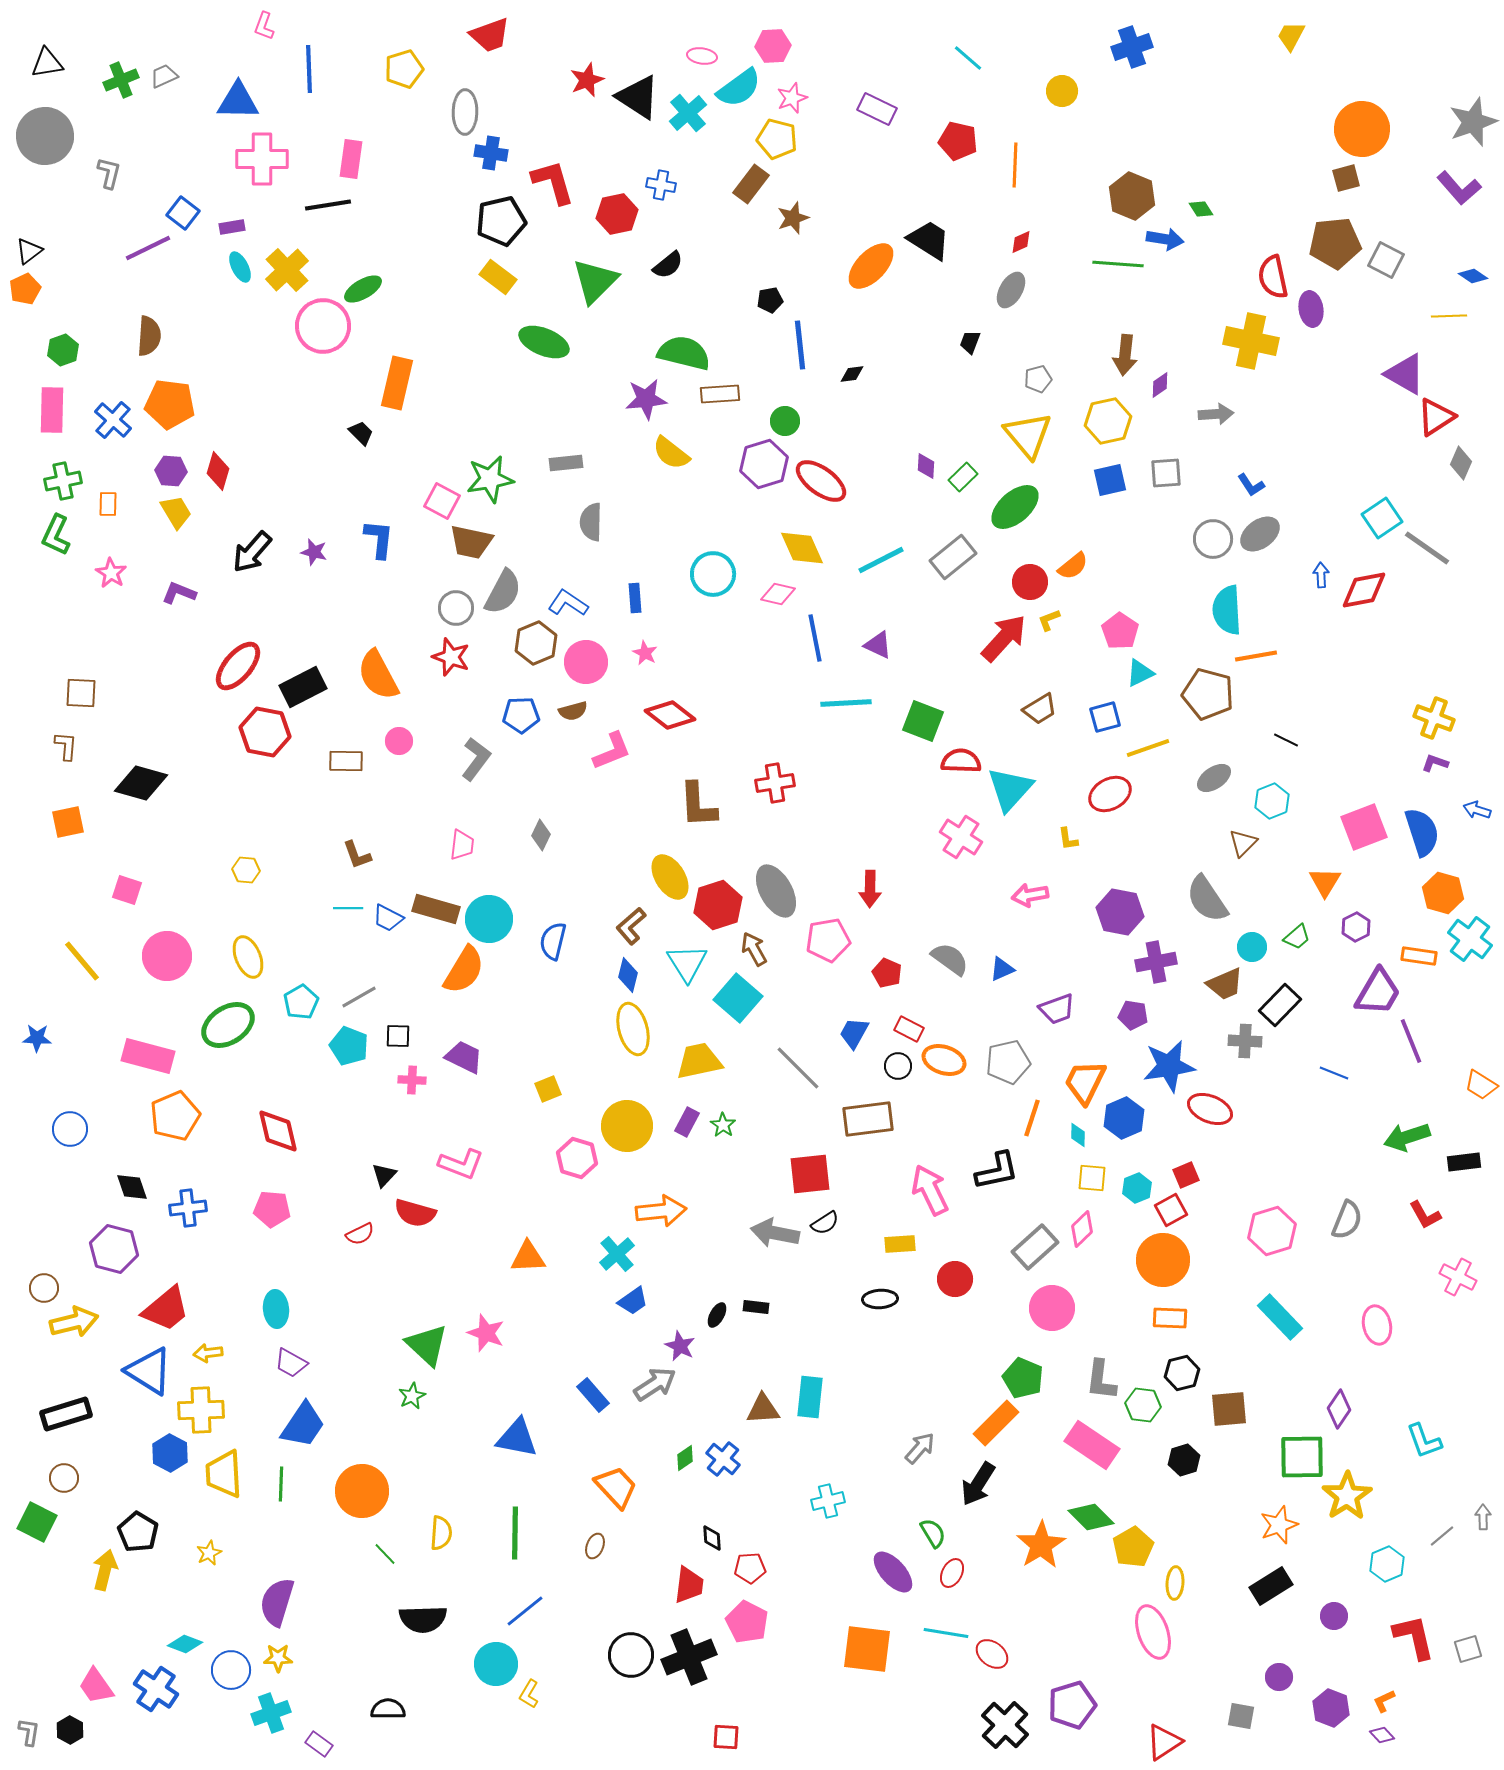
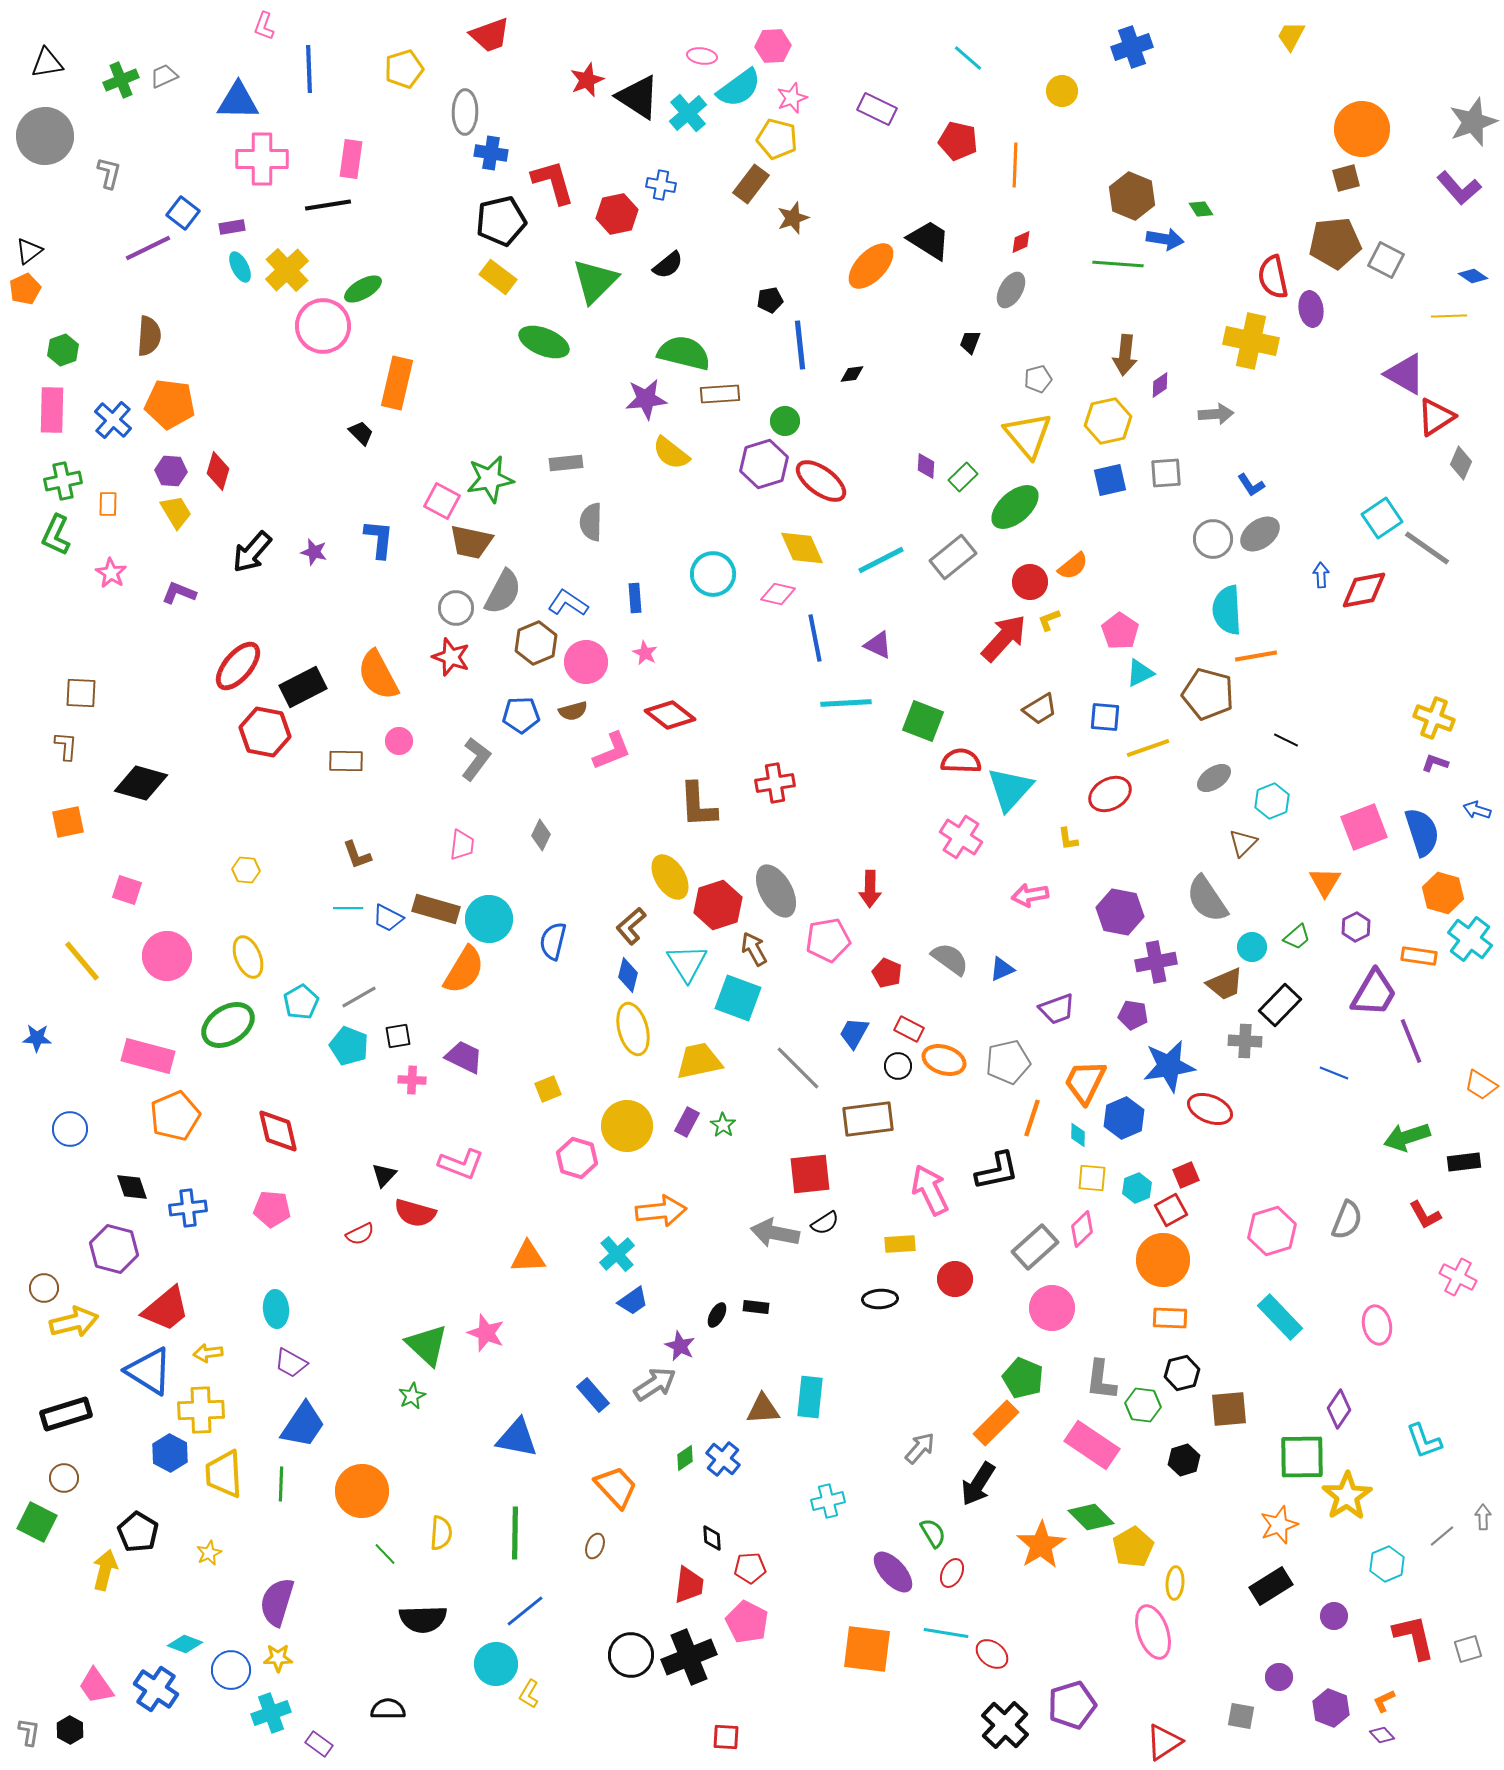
blue square at (1105, 717): rotated 20 degrees clockwise
purple trapezoid at (1378, 992): moved 4 px left, 1 px down
cyan square at (738, 998): rotated 21 degrees counterclockwise
black square at (398, 1036): rotated 12 degrees counterclockwise
